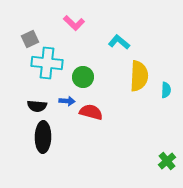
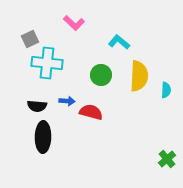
green circle: moved 18 px right, 2 px up
green cross: moved 2 px up
